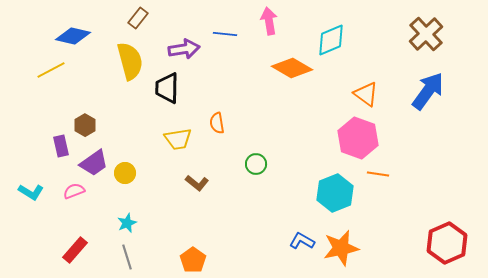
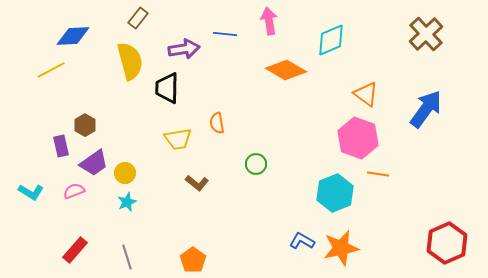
blue diamond: rotated 16 degrees counterclockwise
orange diamond: moved 6 px left, 2 px down
blue arrow: moved 2 px left, 18 px down
cyan star: moved 21 px up
